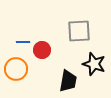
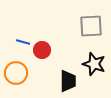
gray square: moved 12 px right, 5 px up
blue line: rotated 16 degrees clockwise
orange circle: moved 4 px down
black trapezoid: rotated 10 degrees counterclockwise
